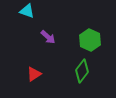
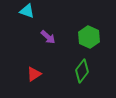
green hexagon: moved 1 px left, 3 px up
